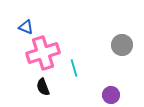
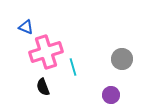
gray circle: moved 14 px down
pink cross: moved 3 px right, 1 px up
cyan line: moved 1 px left, 1 px up
